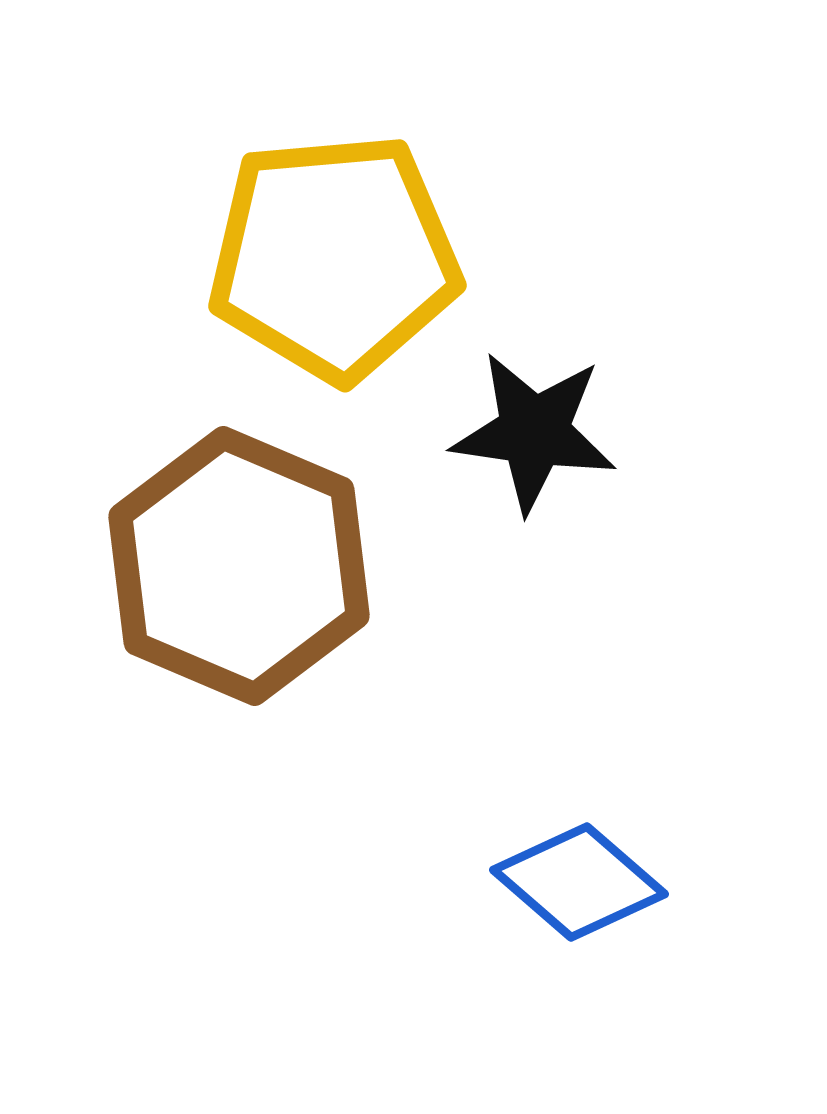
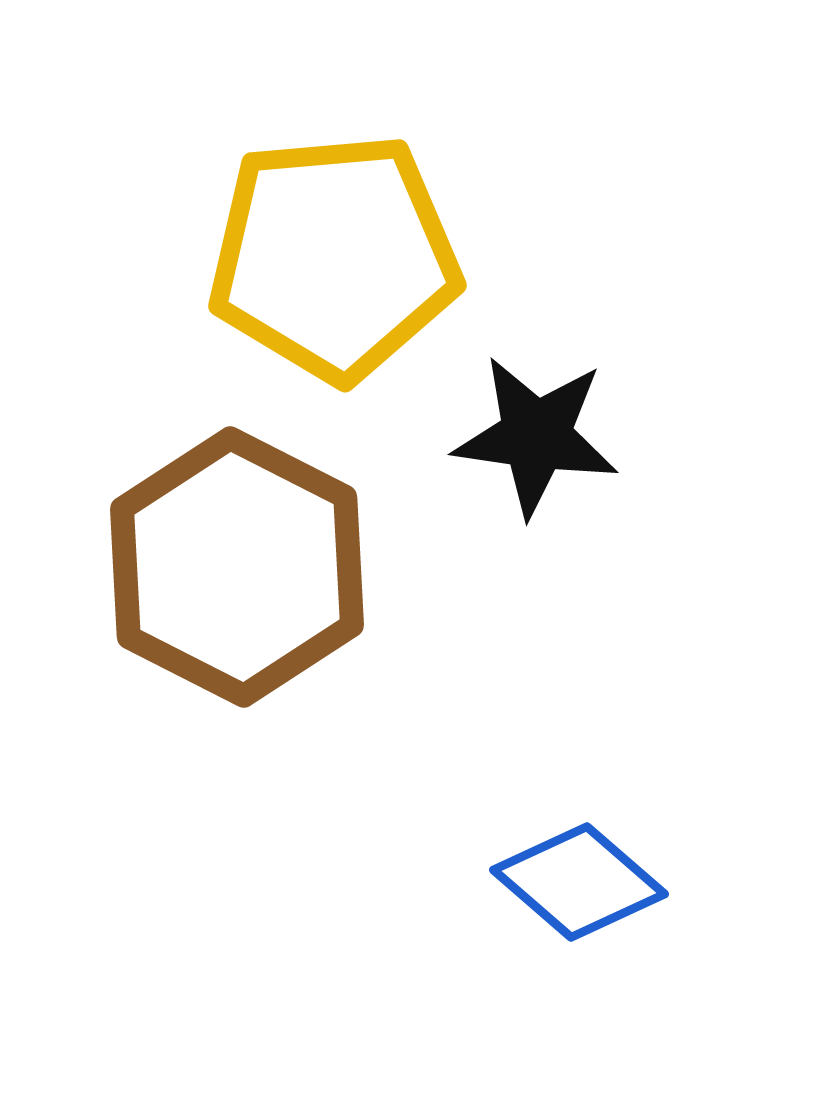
black star: moved 2 px right, 4 px down
brown hexagon: moved 2 px left, 1 px down; rotated 4 degrees clockwise
